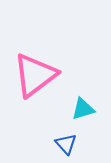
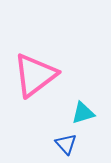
cyan triangle: moved 4 px down
